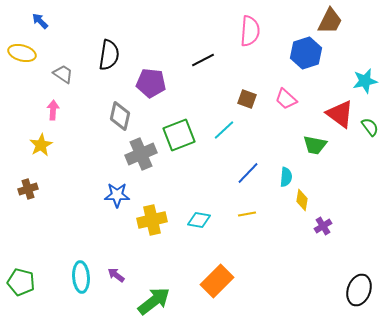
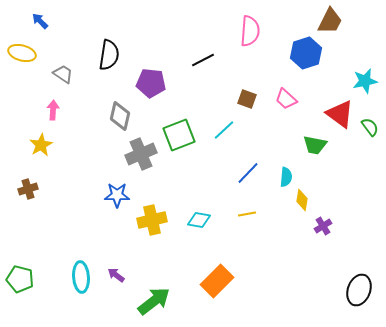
green pentagon: moved 1 px left, 3 px up
